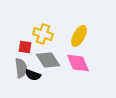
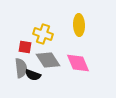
yellow ellipse: moved 11 px up; rotated 30 degrees counterclockwise
